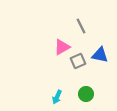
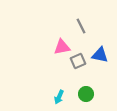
pink triangle: rotated 18 degrees clockwise
cyan arrow: moved 2 px right
